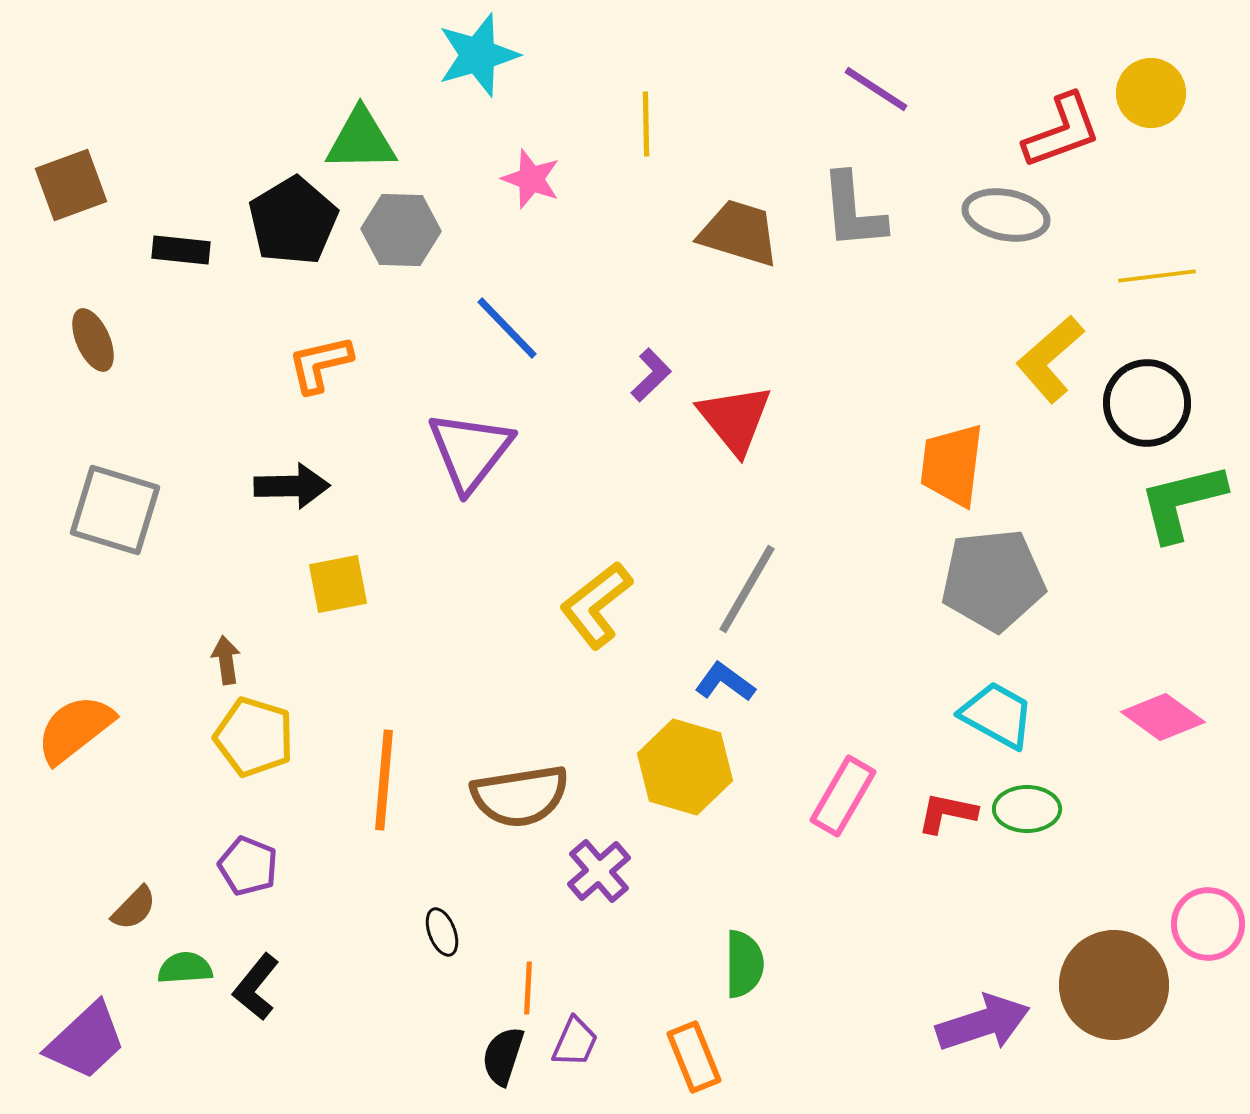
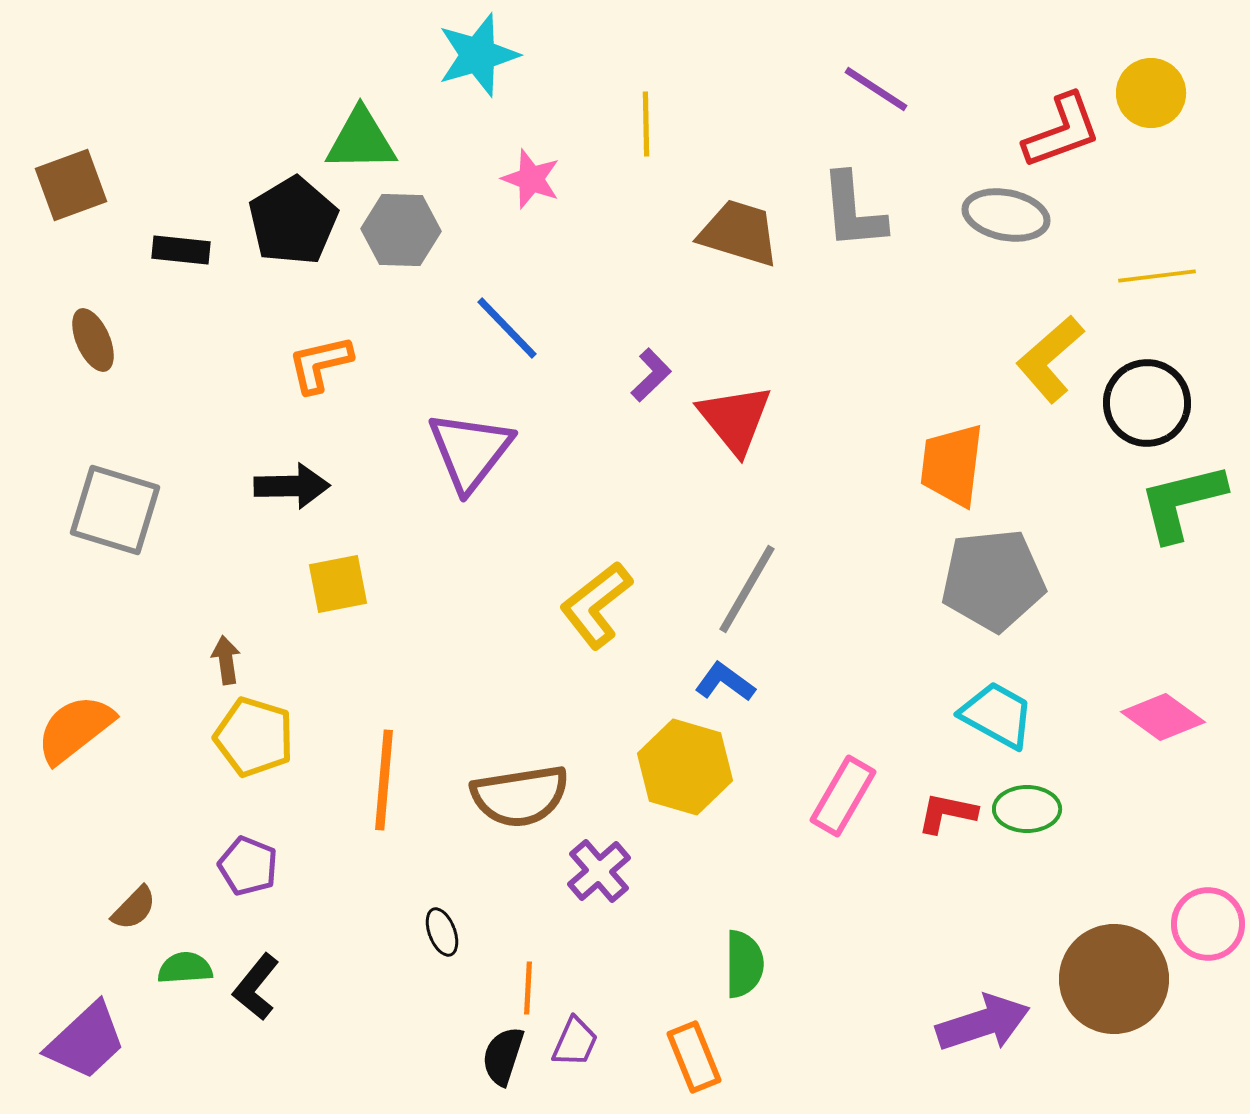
brown circle at (1114, 985): moved 6 px up
